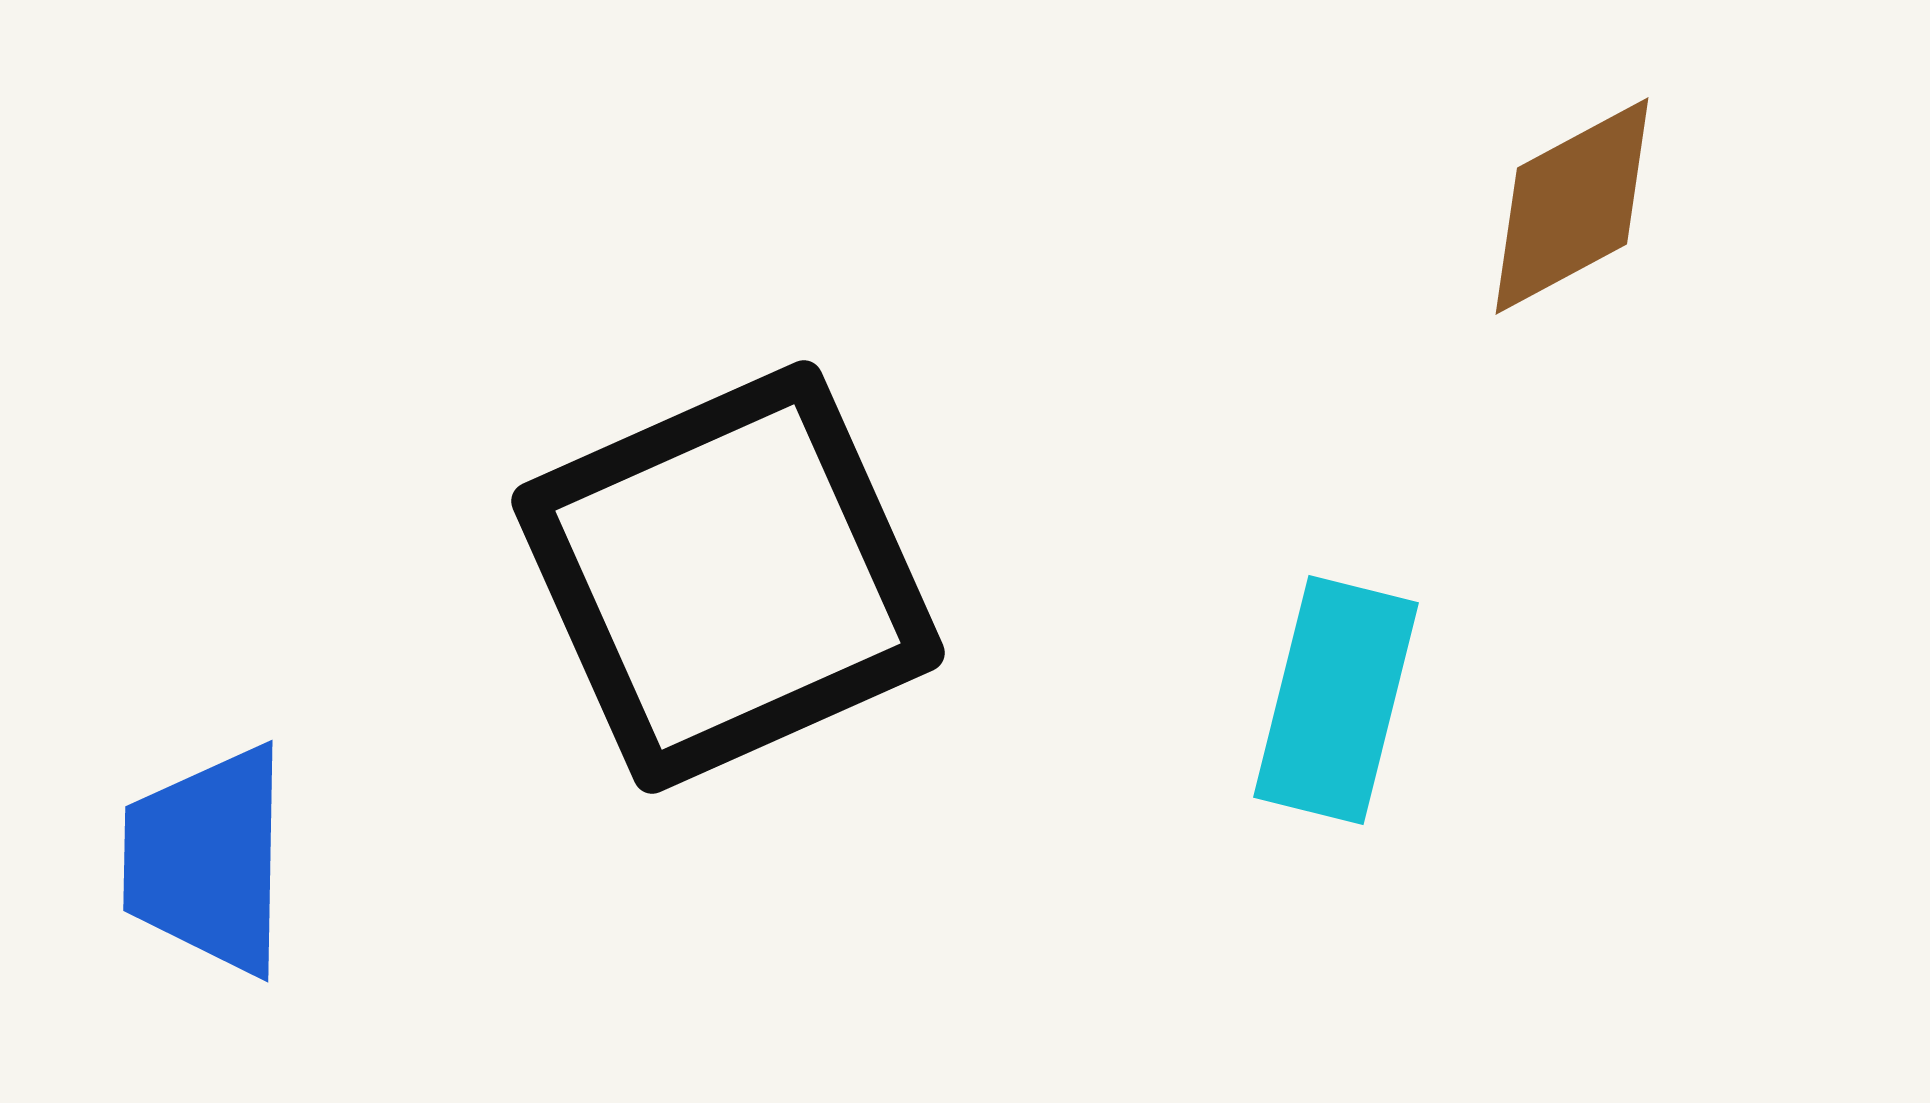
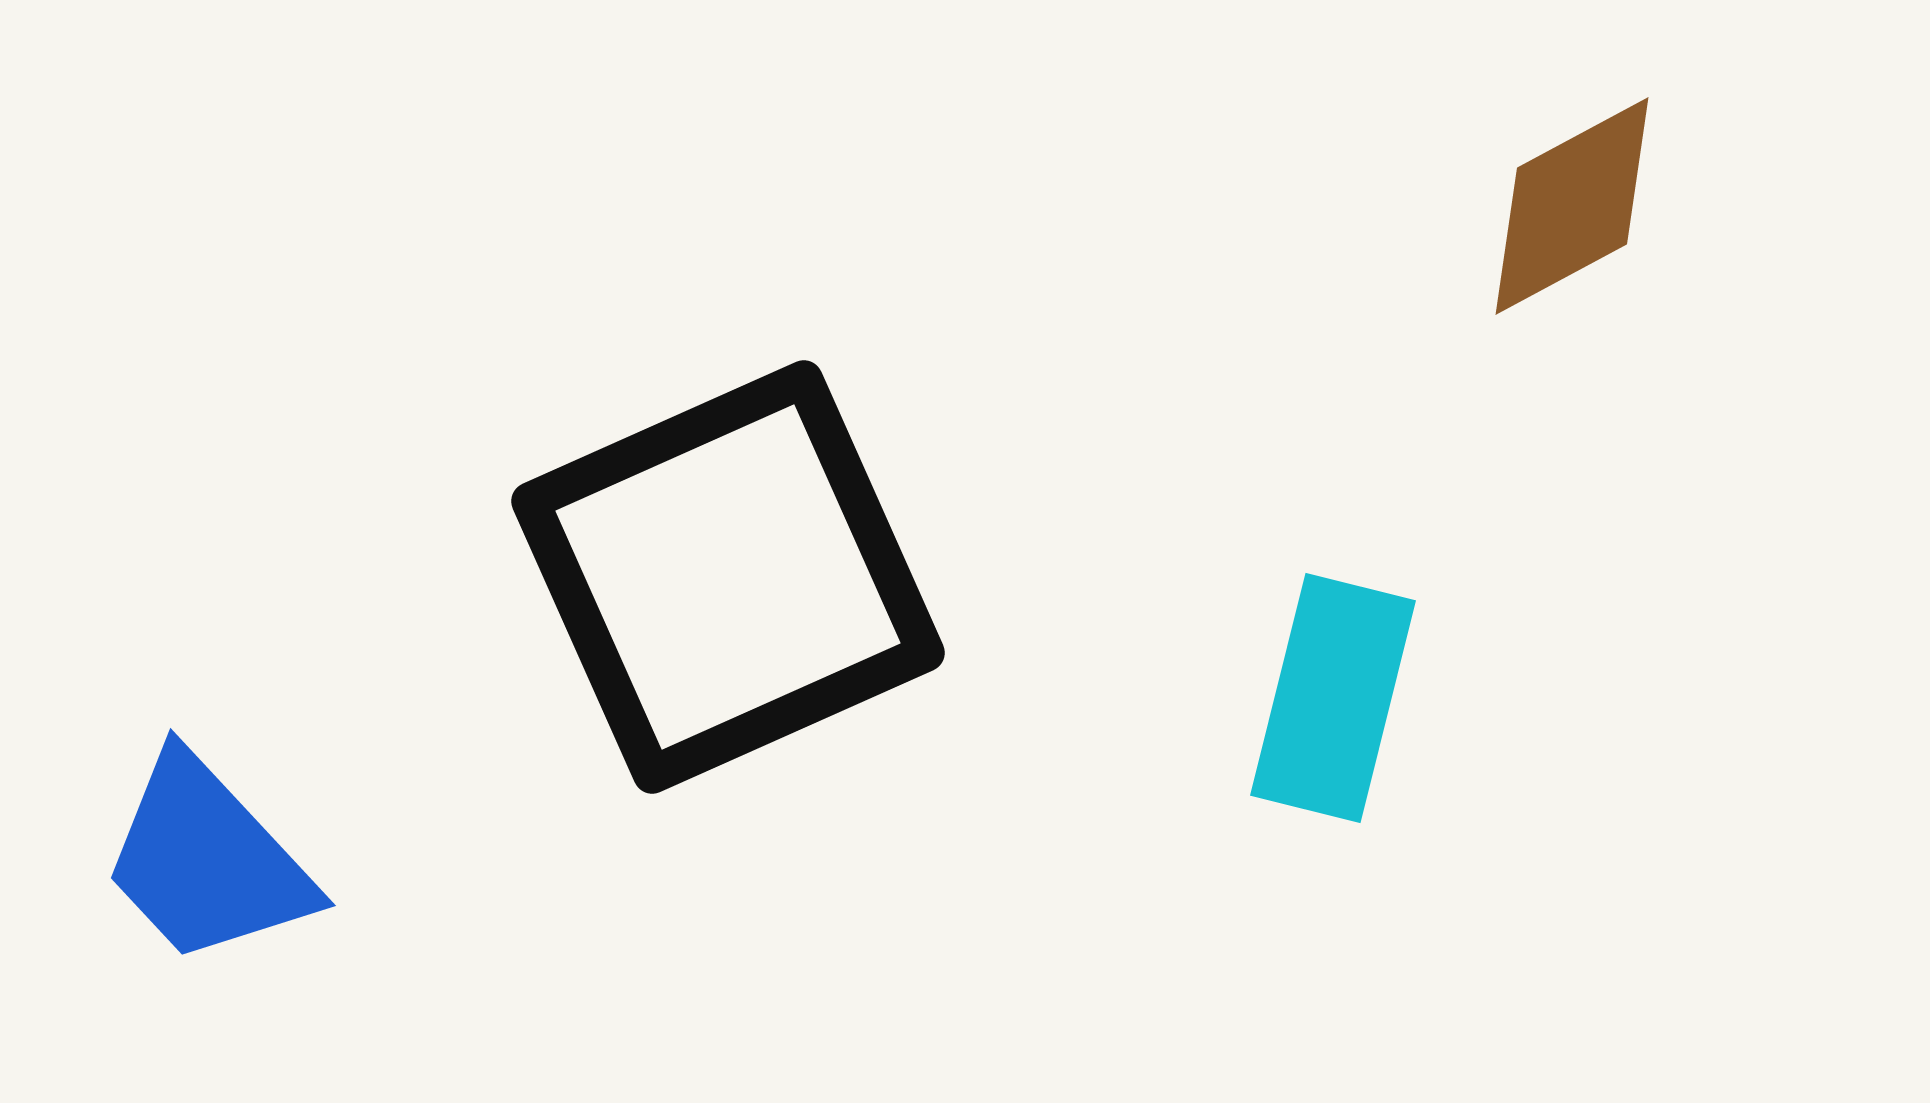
cyan rectangle: moved 3 px left, 2 px up
blue trapezoid: rotated 44 degrees counterclockwise
